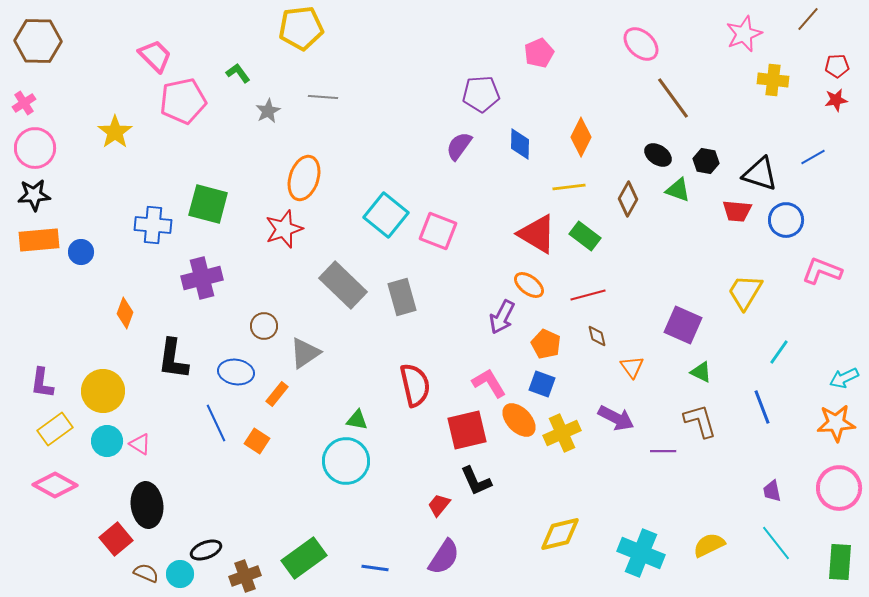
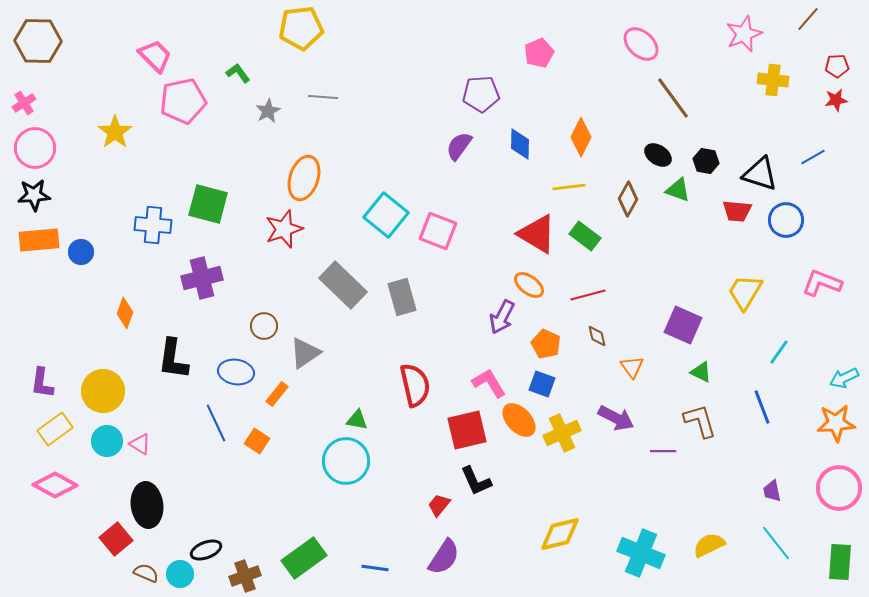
pink L-shape at (822, 271): moved 12 px down
